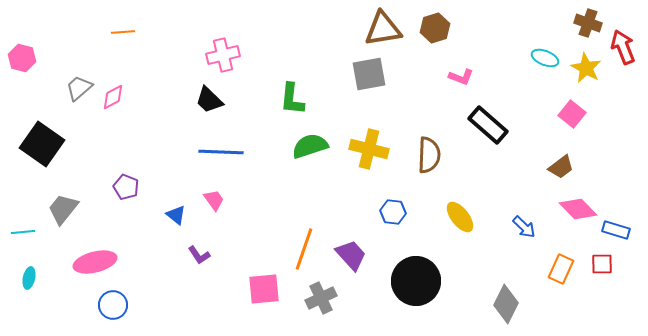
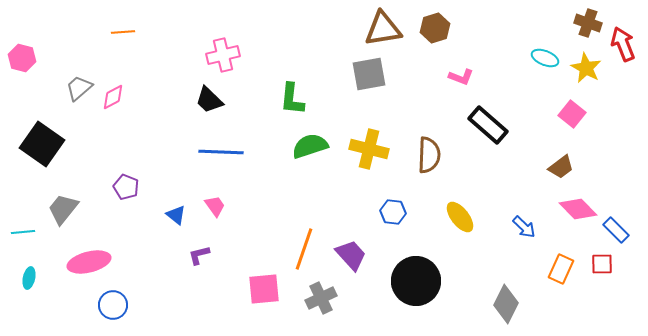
red arrow at (623, 47): moved 3 px up
pink trapezoid at (214, 200): moved 1 px right, 6 px down
blue rectangle at (616, 230): rotated 28 degrees clockwise
purple L-shape at (199, 255): rotated 110 degrees clockwise
pink ellipse at (95, 262): moved 6 px left
